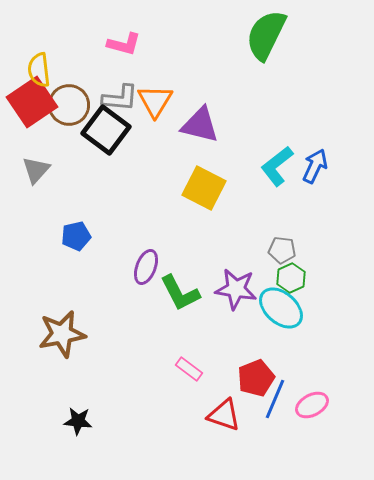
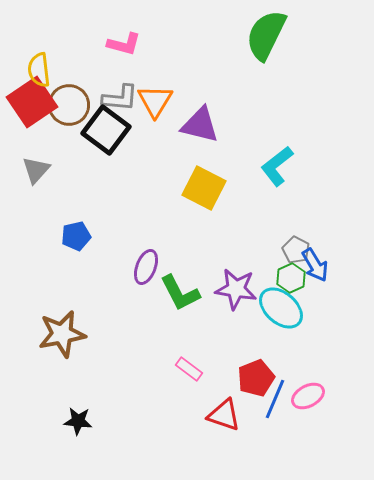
blue arrow: moved 99 px down; rotated 124 degrees clockwise
gray pentagon: moved 14 px right; rotated 20 degrees clockwise
pink ellipse: moved 4 px left, 9 px up
